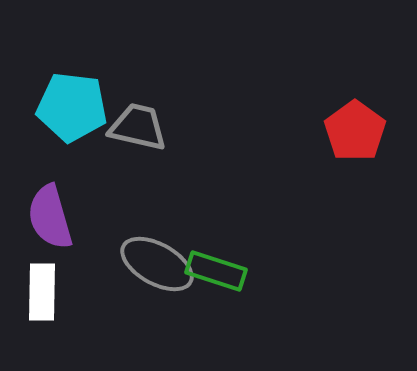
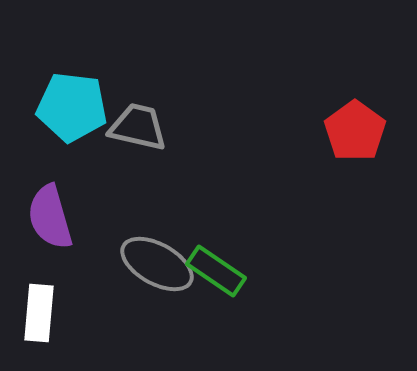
green rectangle: rotated 16 degrees clockwise
white rectangle: moved 3 px left, 21 px down; rotated 4 degrees clockwise
